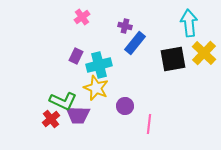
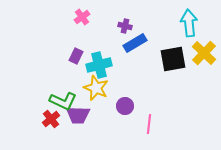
blue rectangle: rotated 20 degrees clockwise
